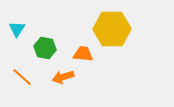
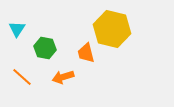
yellow hexagon: rotated 15 degrees clockwise
orange trapezoid: moved 3 px right, 1 px up; rotated 110 degrees counterclockwise
